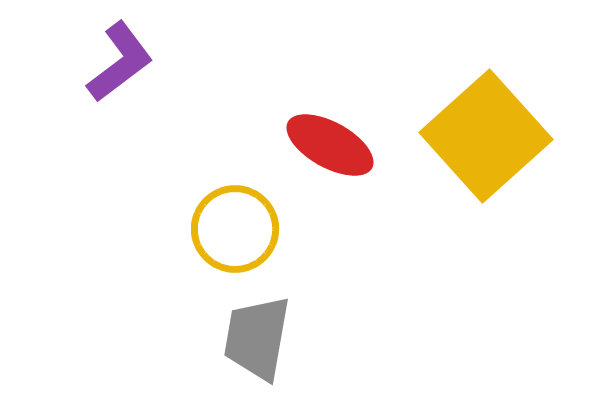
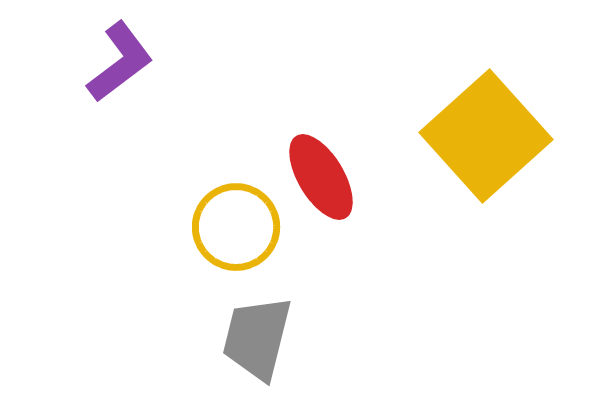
red ellipse: moved 9 px left, 32 px down; rotated 30 degrees clockwise
yellow circle: moved 1 px right, 2 px up
gray trapezoid: rotated 4 degrees clockwise
